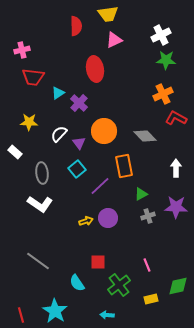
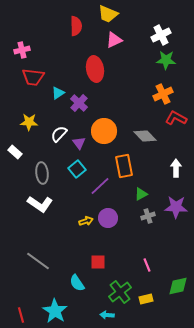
yellow trapezoid: rotated 30 degrees clockwise
green cross: moved 1 px right, 7 px down
yellow rectangle: moved 5 px left
